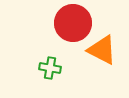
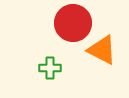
green cross: rotated 10 degrees counterclockwise
